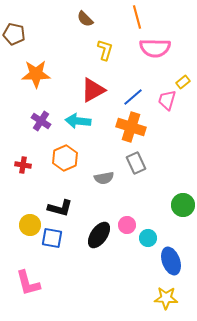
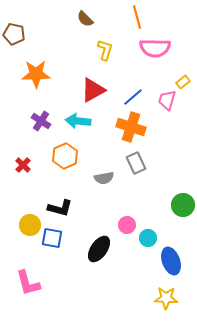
orange hexagon: moved 2 px up
red cross: rotated 35 degrees clockwise
black ellipse: moved 14 px down
